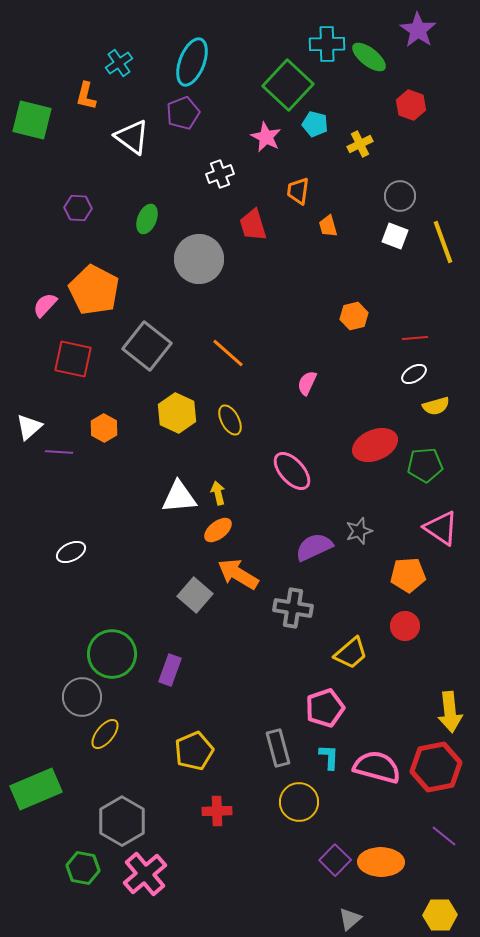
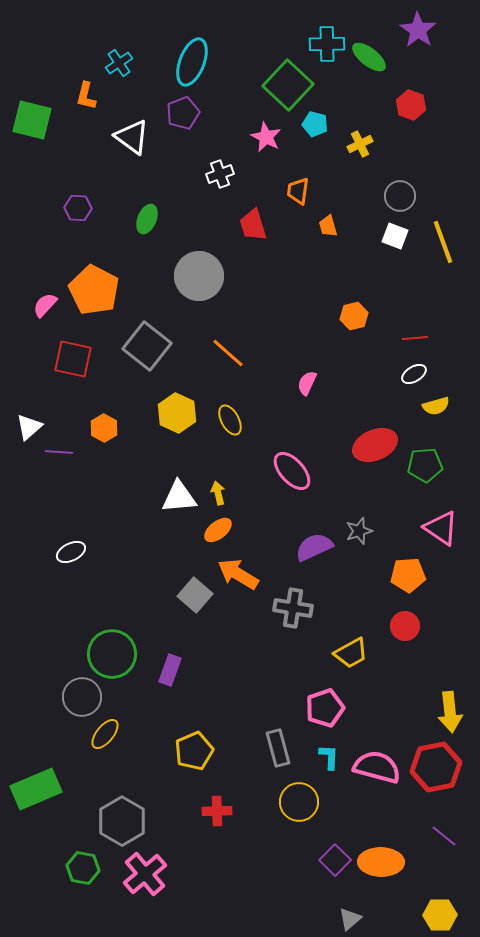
gray circle at (199, 259): moved 17 px down
yellow trapezoid at (351, 653): rotated 12 degrees clockwise
